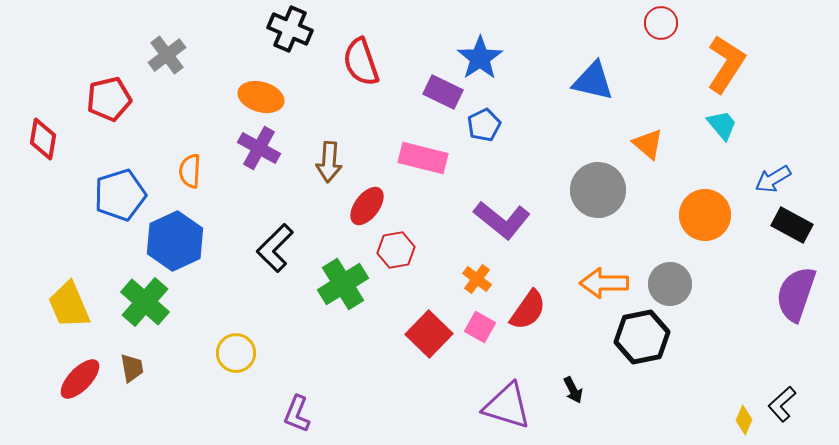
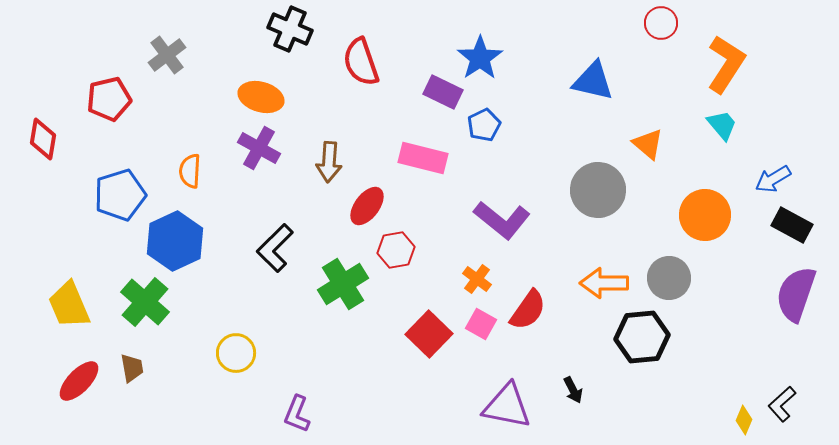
gray circle at (670, 284): moved 1 px left, 6 px up
pink square at (480, 327): moved 1 px right, 3 px up
black hexagon at (642, 337): rotated 6 degrees clockwise
red ellipse at (80, 379): moved 1 px left, 2 px down
purple triangle at (507, 406): rotated 6 degrees counterclockwise
